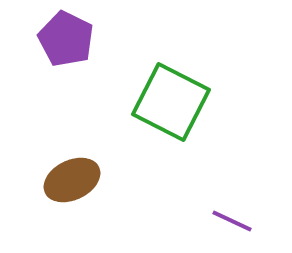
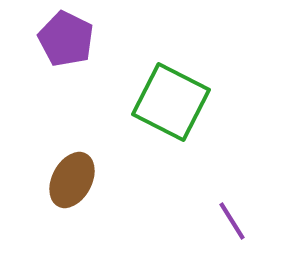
brown ellipse: rotated 36 degrees counterclockwise
purple line: rotated 33 degrees clockwise
